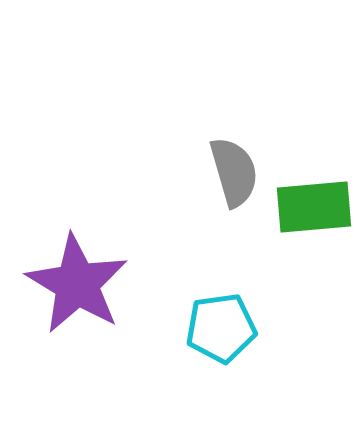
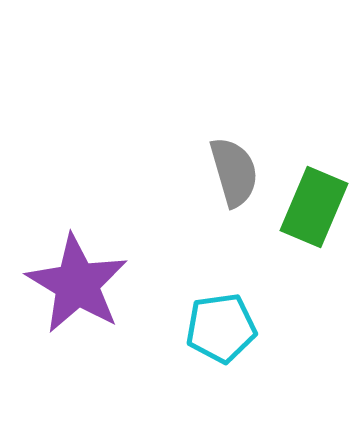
green rectangle: rotated 62 degrees counterclockwise
